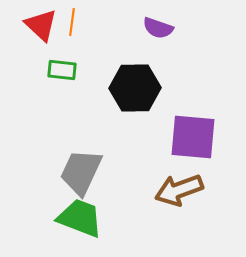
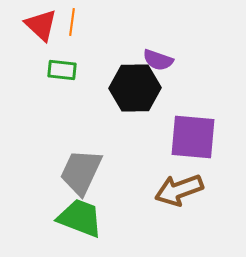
purple semicircle: moved 32 px down
